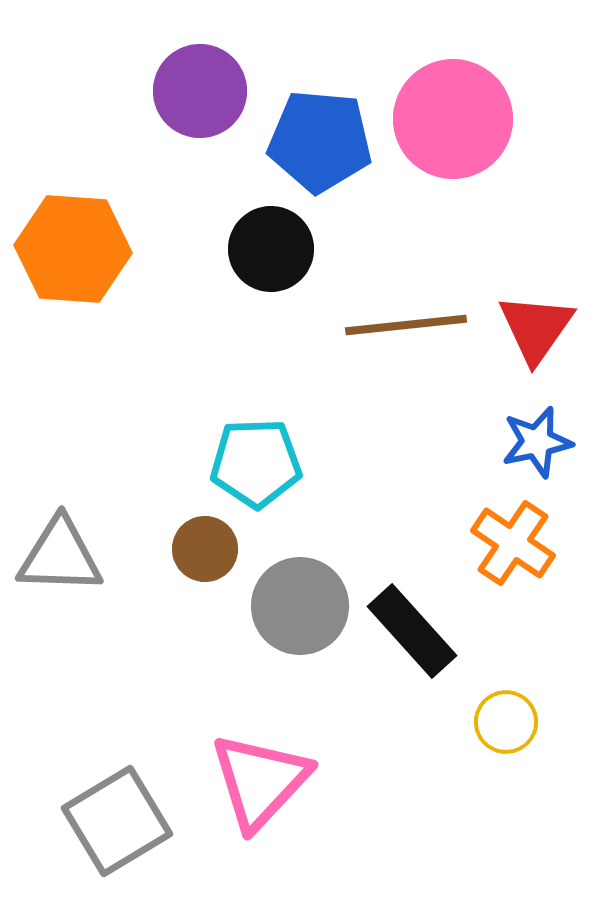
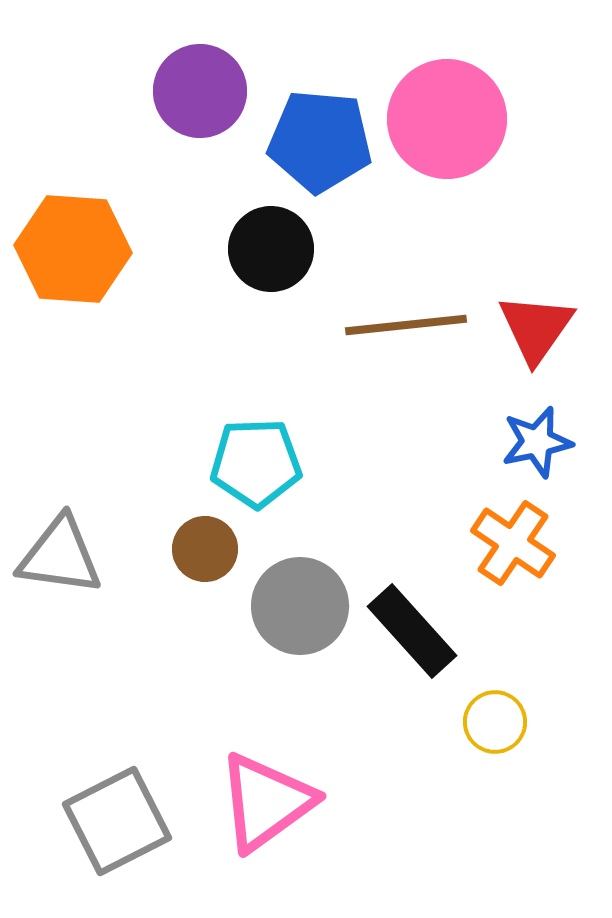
pink circle: moved 6 px left
gray triangle: rotated 6 degrees clockwise
yellow circle: moved 11 px left
pink triangle: moved 6 px right, 21 px down; rotated 11 degrees clockwise
gray square: rotated 4 degrees clockwise
